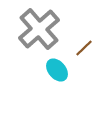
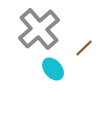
cyan ellipse: moved 4 px left, 1 px up
